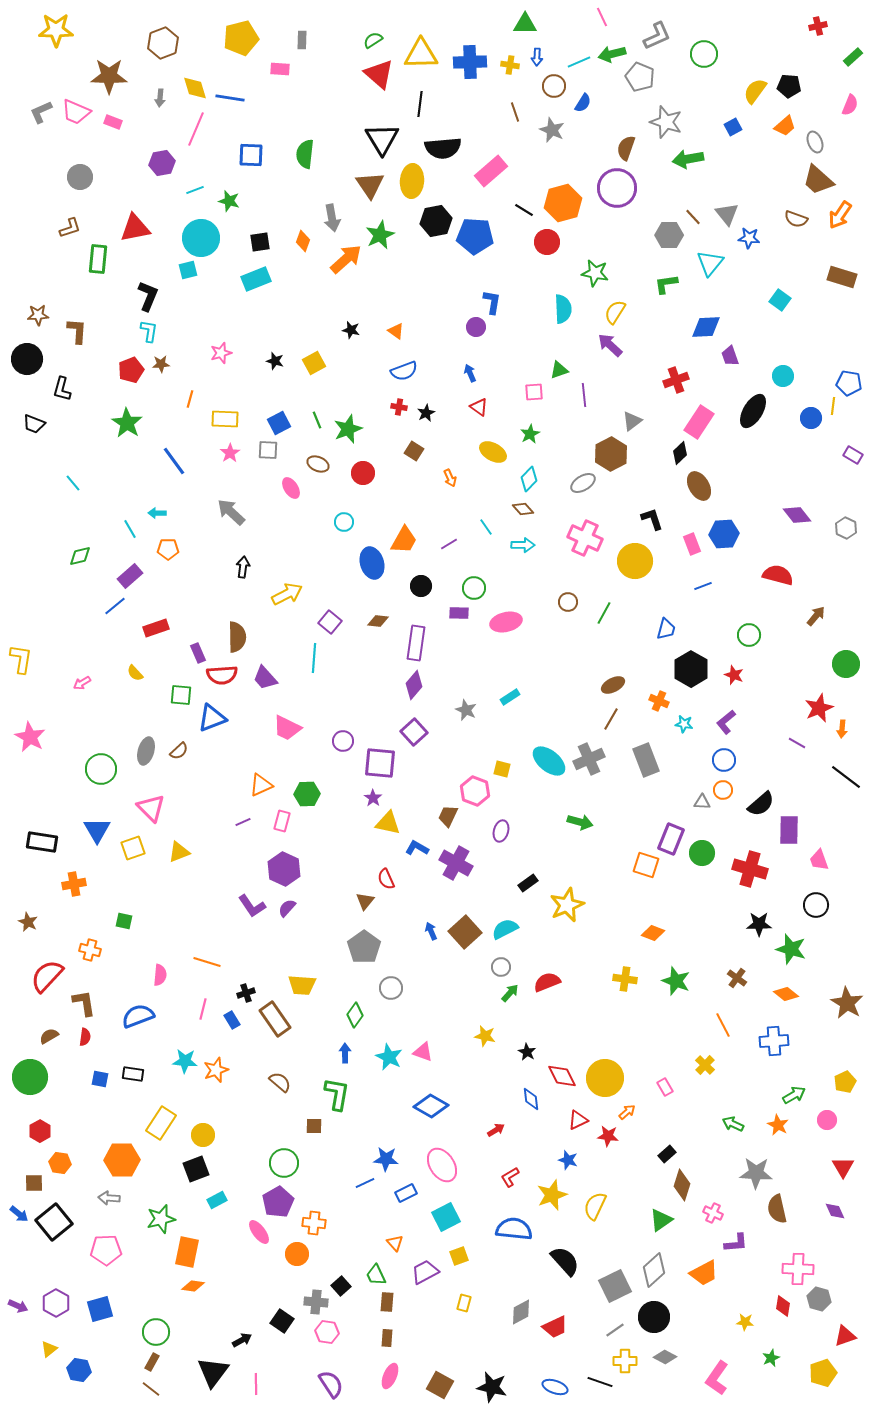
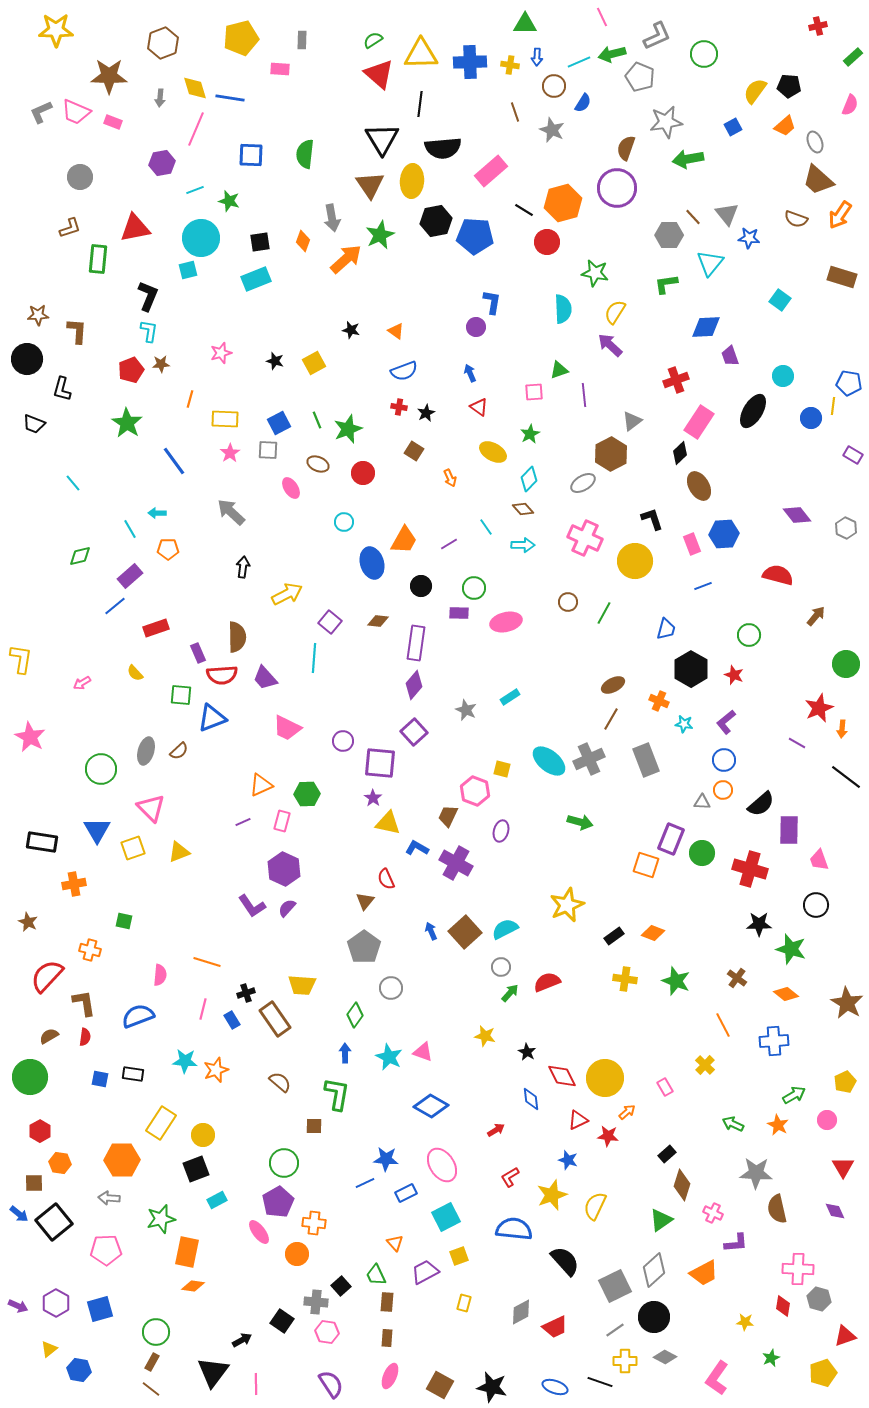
gray star at (666, 122): rotated 28 degrees counterclockwise
black rectangle at (528, 883): moved 86 px right, 53 px down
